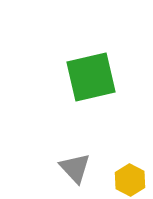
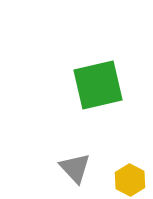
green square: moved 7 px right, 8 px down
